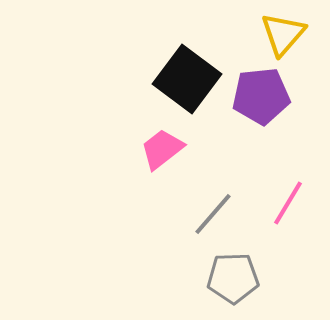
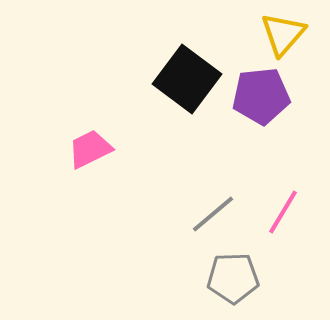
pink trapezoid: moved 72 px left; rotated 12 degrees clockwise
pink line: moved 5 px left, 9 px down
gray line: rotated 9 degrees clockwise
